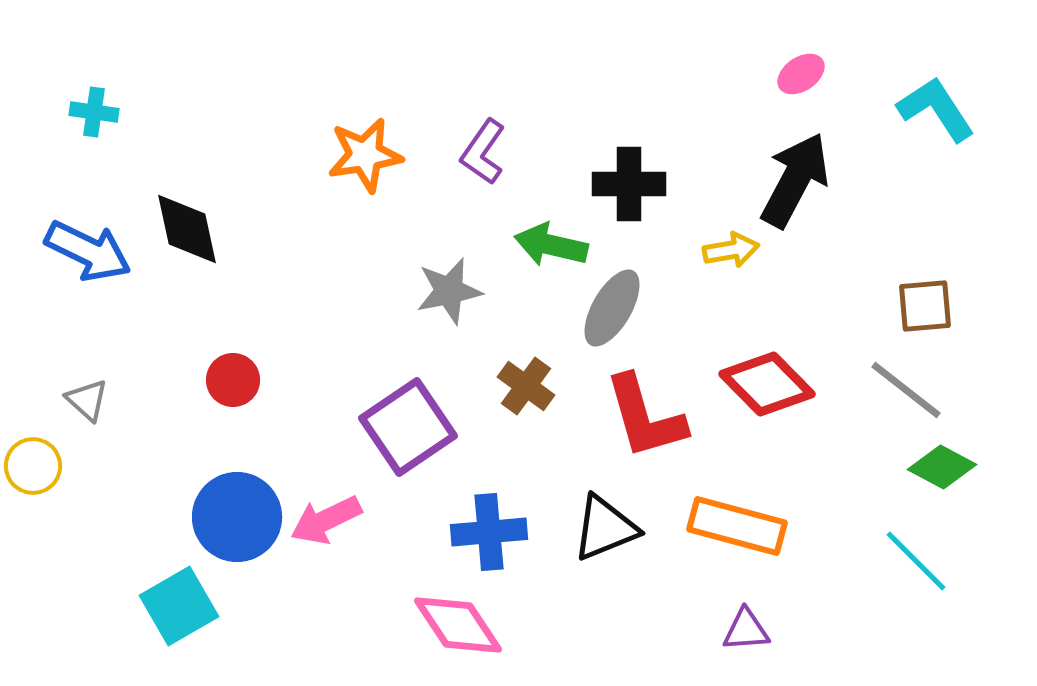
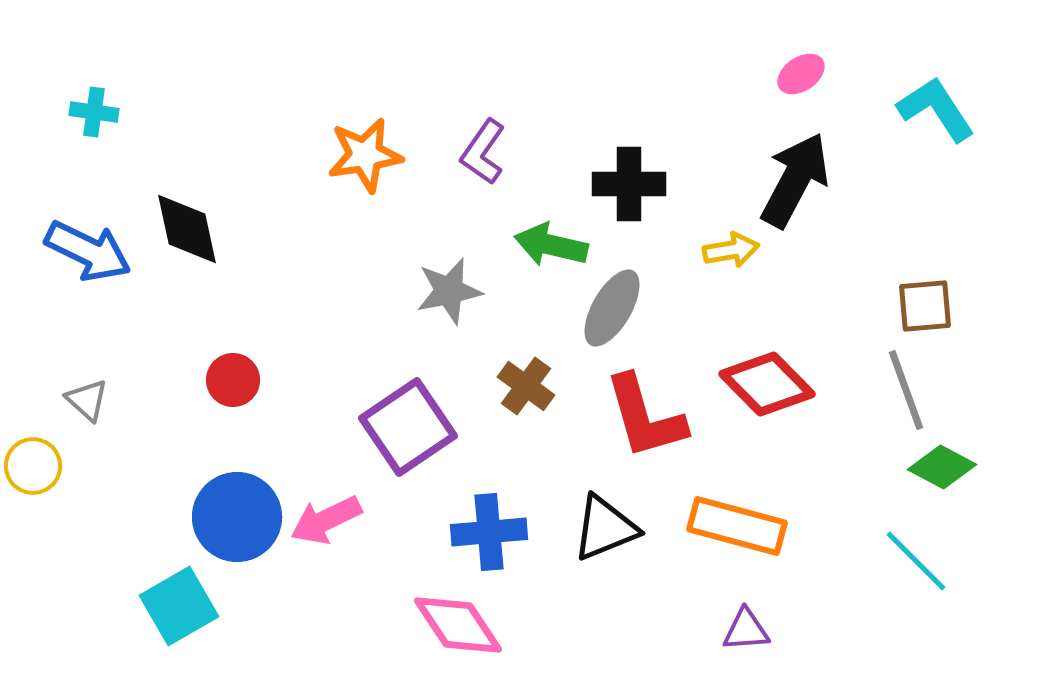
gray line: rotated 32 degrees clockwise
